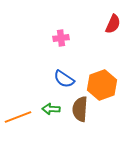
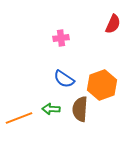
orange line: moved 1 px right, 1 px down
